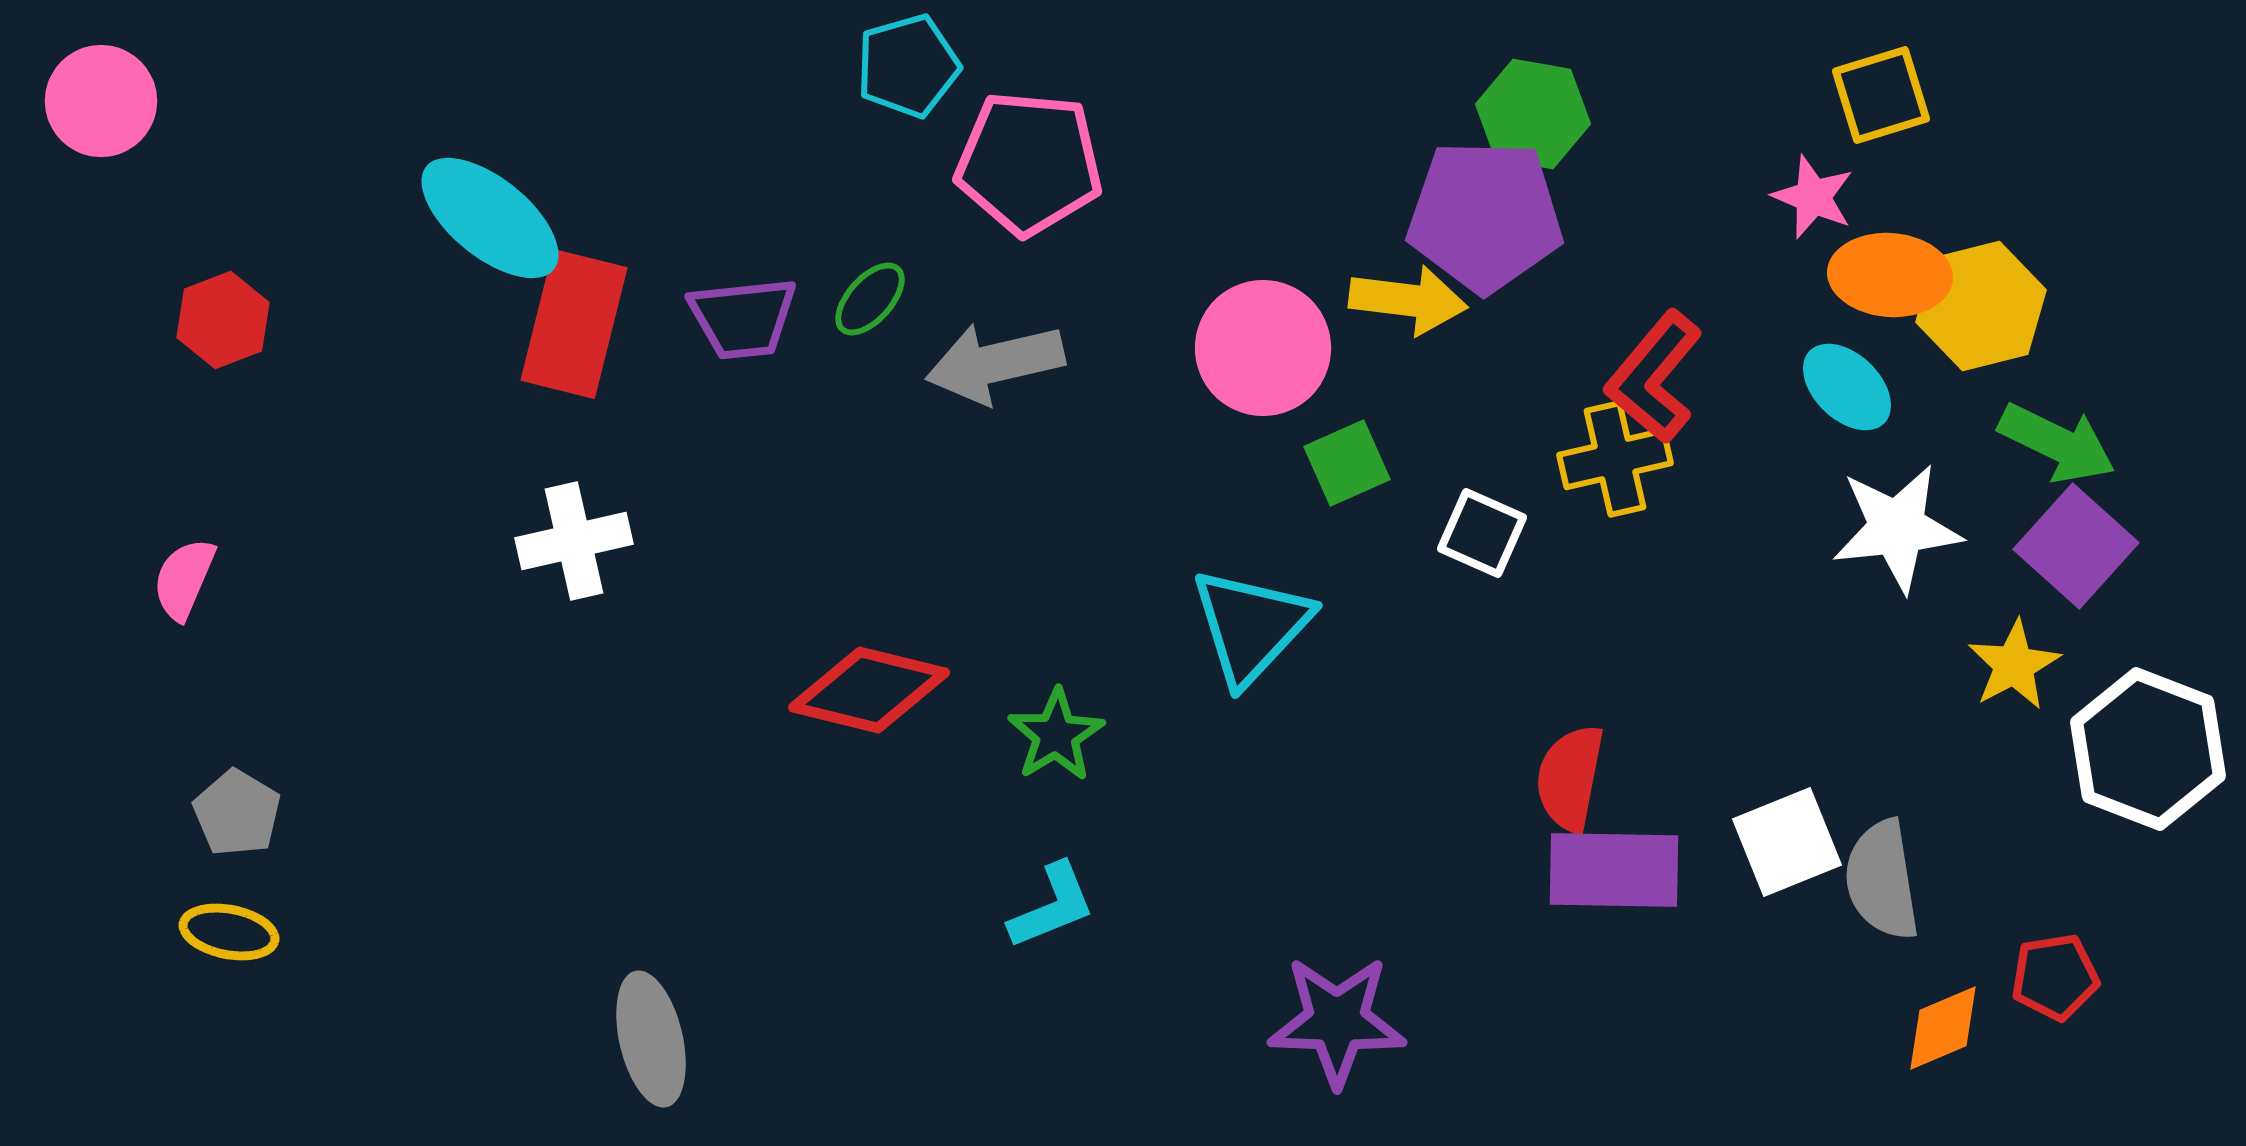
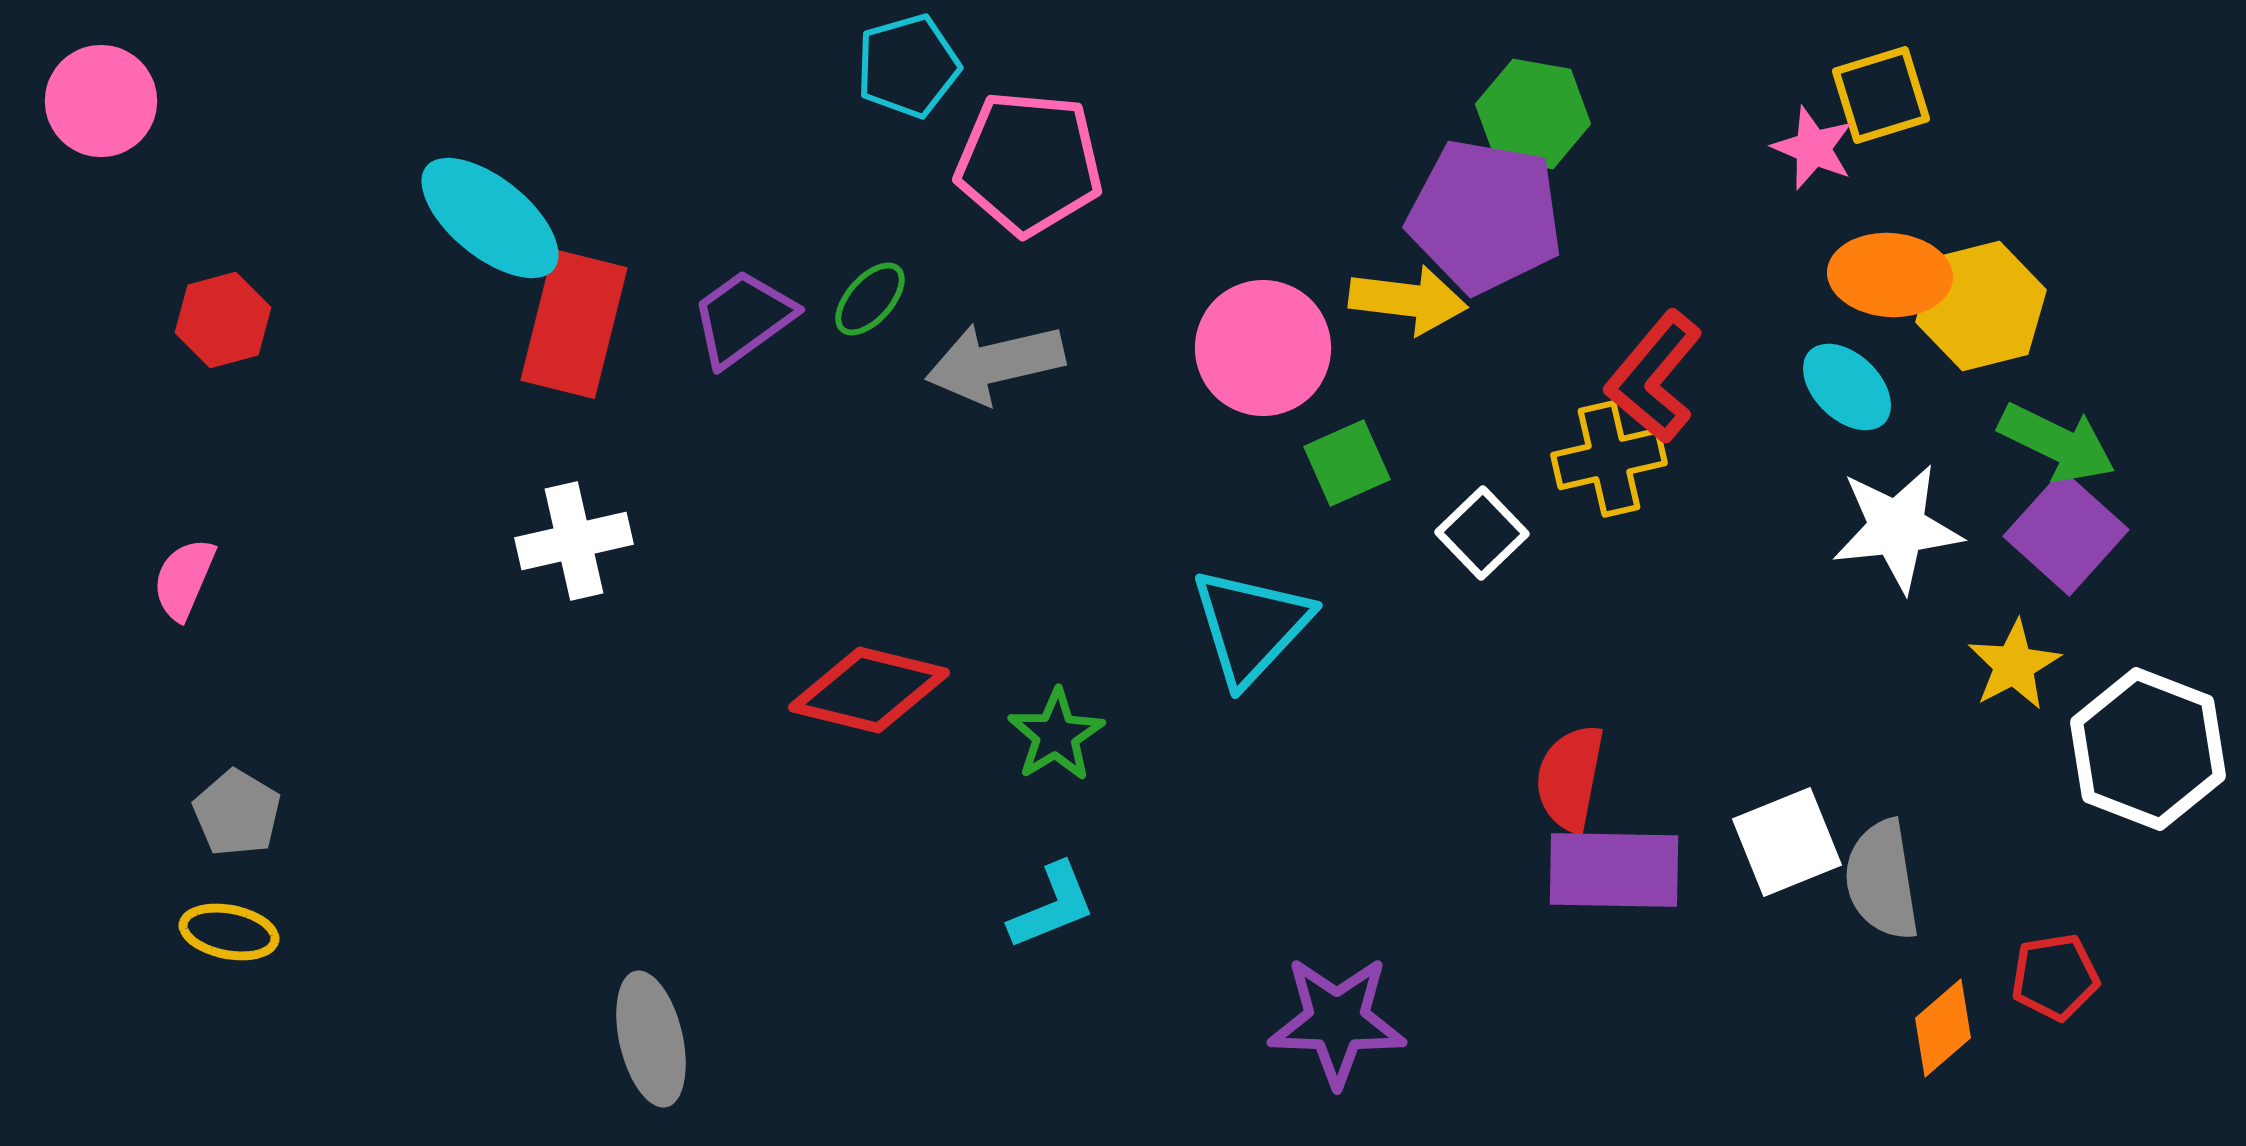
pink star at (1813, 197): moved 49 px up
purple pentagon at (1485, 216): rotated 9 degrees clockwise
purple trapezoid at (743, 318): rotated 150 degrees clockwise
red hexagon at (223, 320): rotated 6 degrees clockwise
yellow cross at (1615, 459): moved 6 px left
white square at (1482, 533): rotated 22 degrees clockwise
purple square at (2076, 546): moved 10 px left, 13 px up
orange diamond at (1943, 1028): rotated 18 degrees counterclockwise
